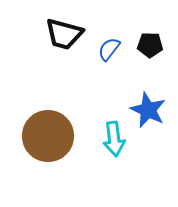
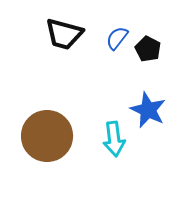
black pentagon: moved 2 px left, 4 px down; rotated 25 degrees clockwise
blue semicircle: moved 8 px right, 11 px up
brown circle: moved 1 px left
